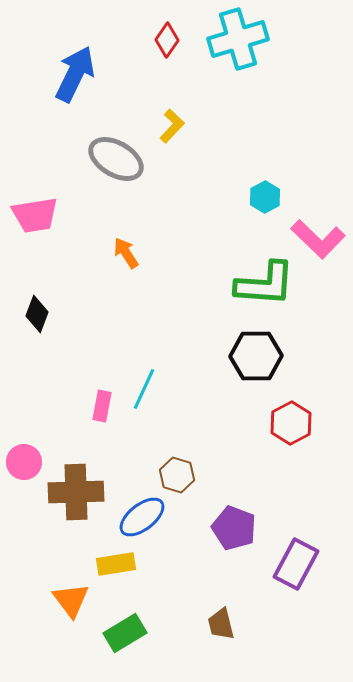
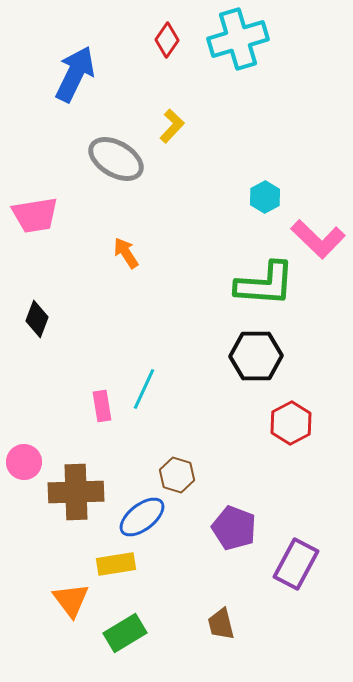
black diamond: moved 5 px down
pink rectangle: rotated 20 degrees counterclockwise
